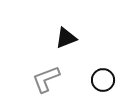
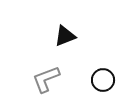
black triangle: moved 1 px left, 2 px up
